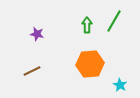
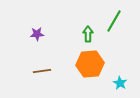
green arrow: moved 1 px right, 9 px down
purple star: rotated 16 degrees counterclockwise
brown line: moved 10 px right; rotated 18 degrees clockwise
cyan star: moved 2 px up
